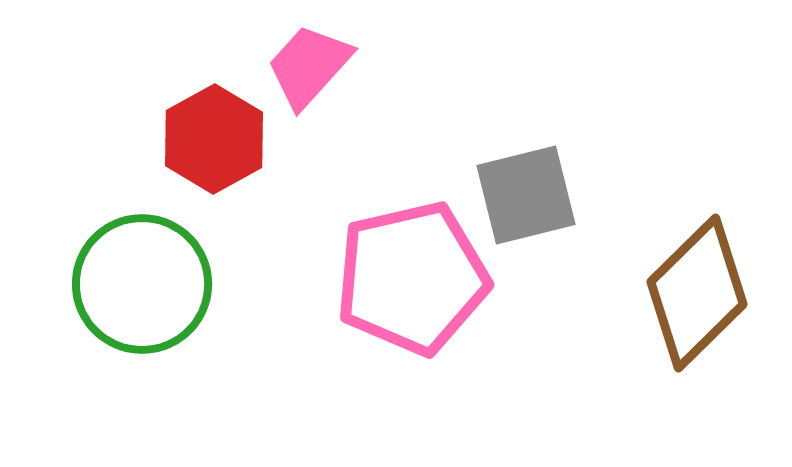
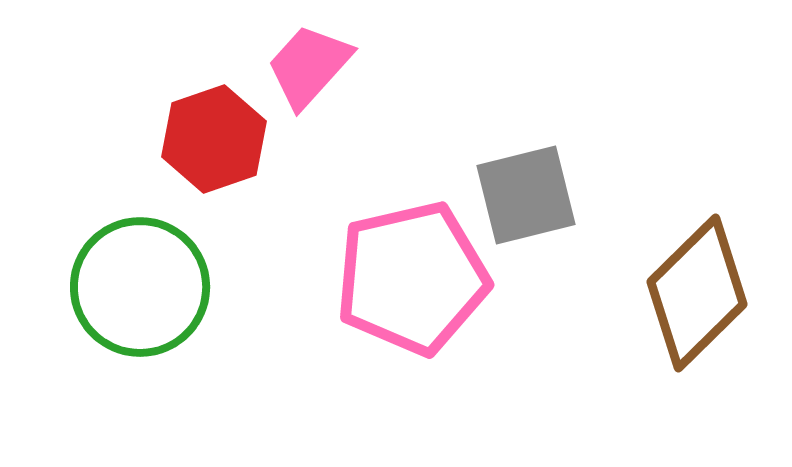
red hexagon: rotated 10 degrees clockwise
green circle: moved 2 px left, 3 px down
